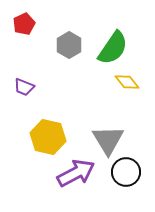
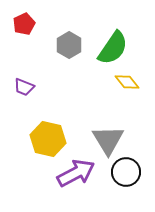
yellow hexagon: moved 2 px down
